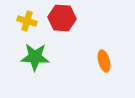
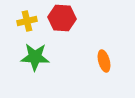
yellow cross: rotated 30 degrees counterclockwise
